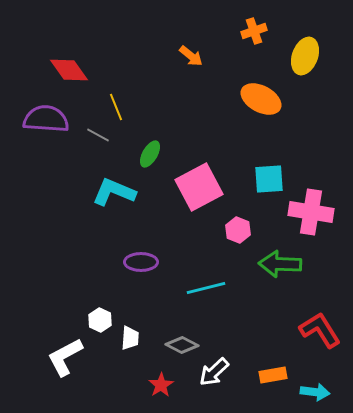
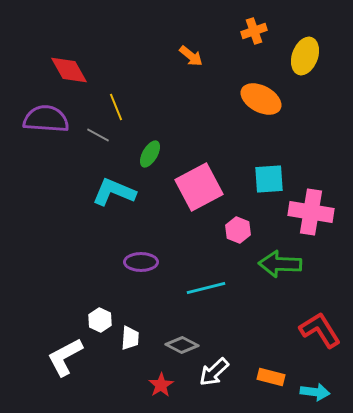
red diamond: rotated 6 degrees clockwise
orange rectangle: moved 2 px left, 2 px down; rotated 24 degrees clockwise
